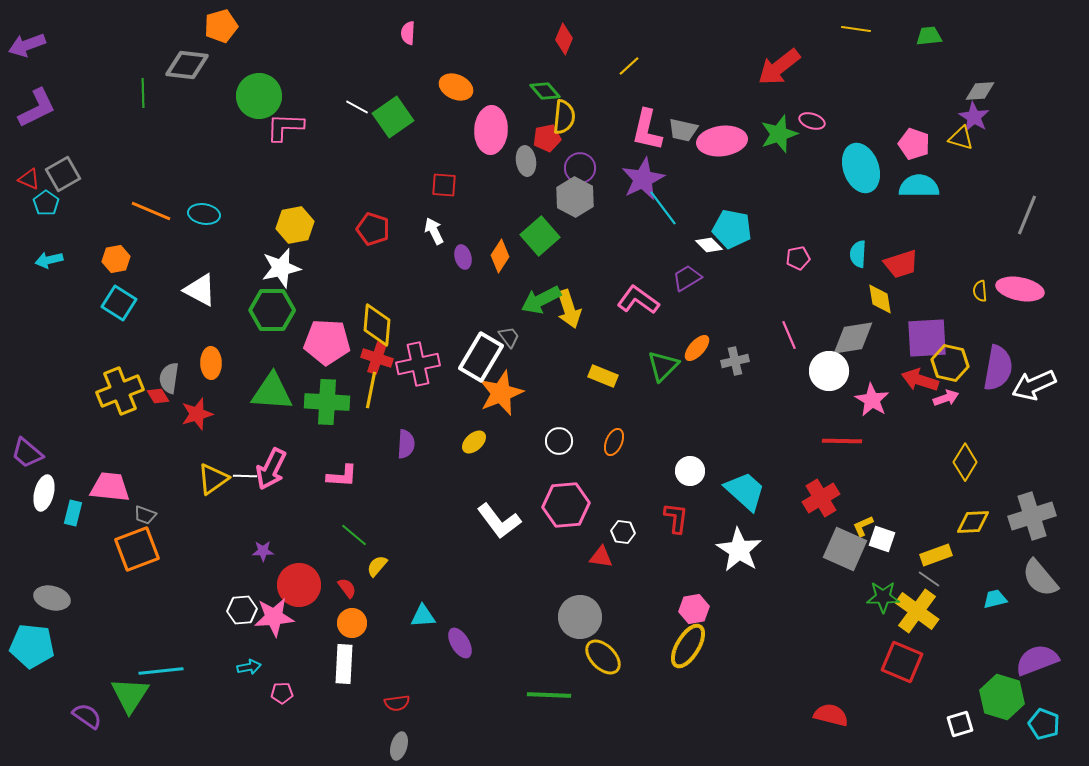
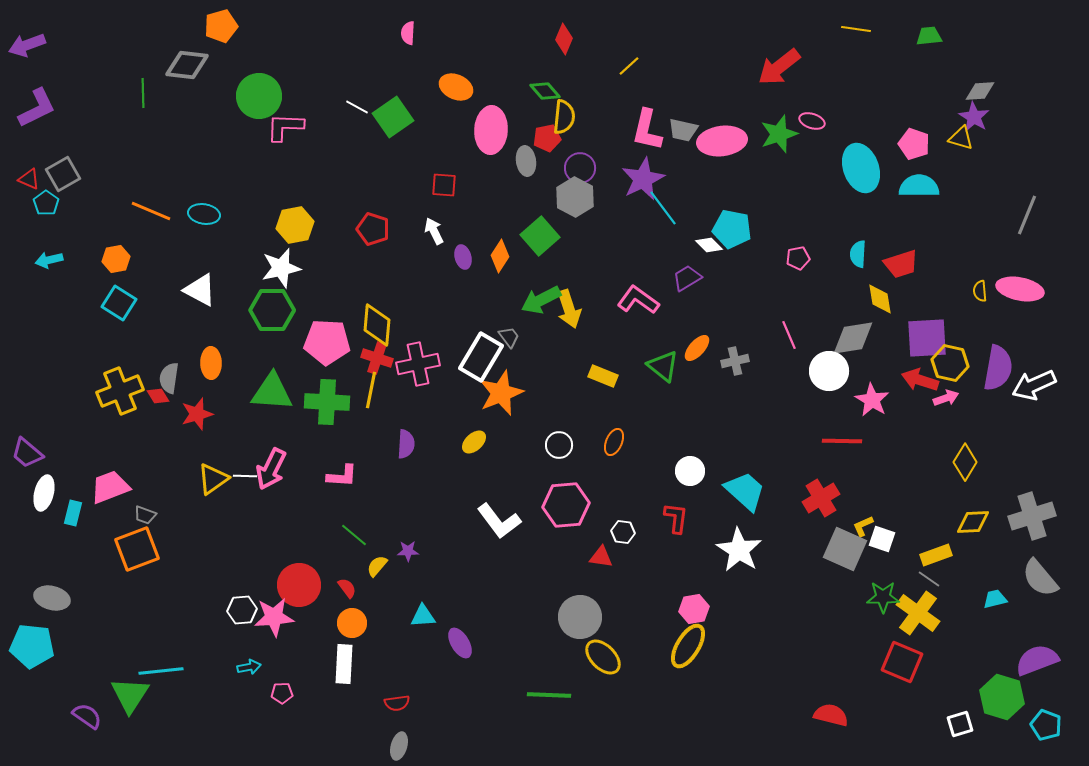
green triangle at (663, 366): rotated 36 degrees counterclockwise
white circle at (559, 441): moved 4 px down
pink trapezoid at (110, 487): rotated 27 degrees counterclockwise
purple star at (263, 551): moved 145 px right
yellow cross at (917, 611): moved 1 px right, 2 px down
cyan pentagon at (1044, 724): moved 2 px right, 1 px down
